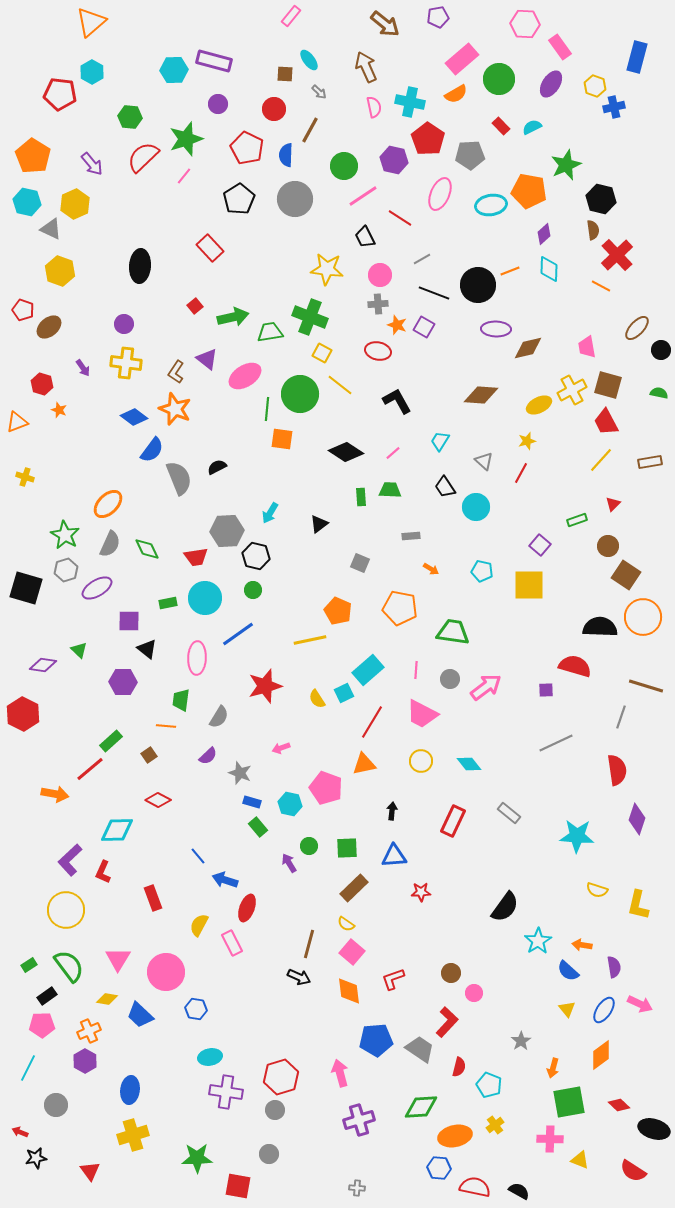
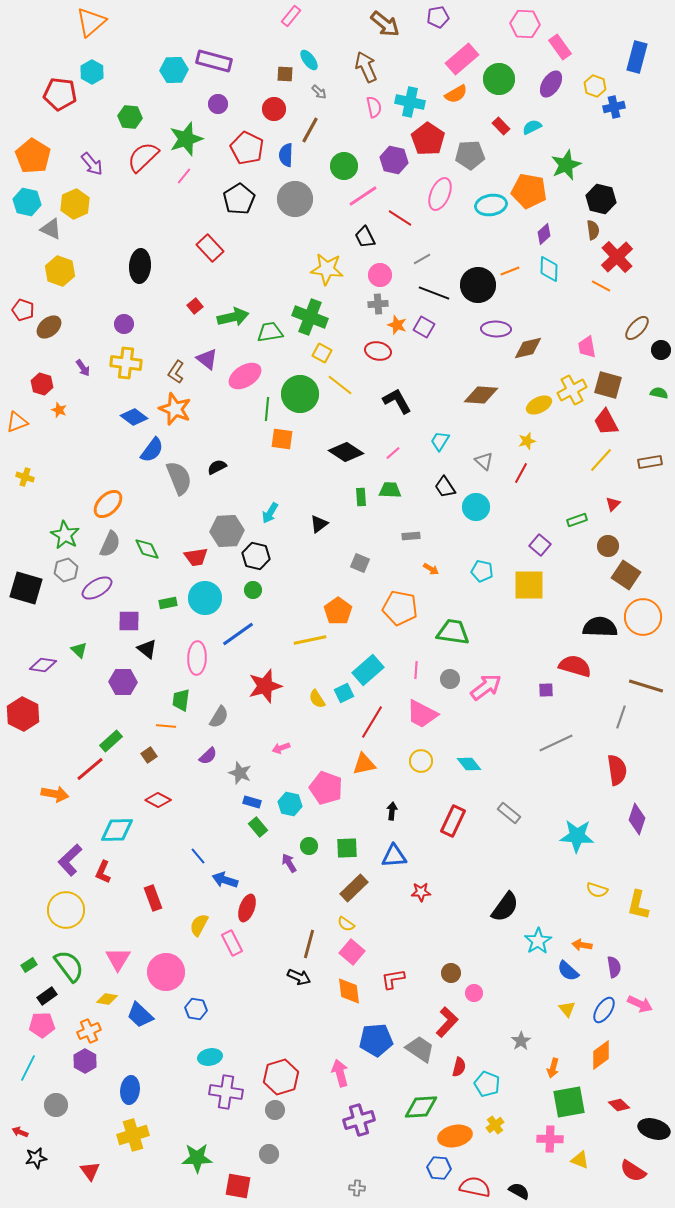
red cross at (617, 255): moved 2 px down
orange pentagon at (338, 611): rotated 12 degrees clockwise
red L-shape at (393, 979): rotated 10 degrees clockwise
cyan pentagon at (489, 1085): moved 2 px left, 1 px up
